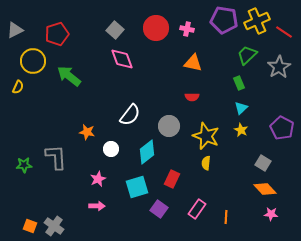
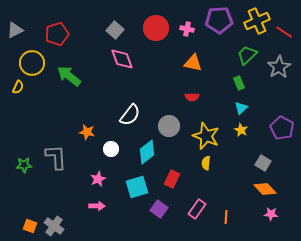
purple pentagon at (224, 20): moved 5 px left; rotated 12 degrees counterclockwise
yellow circle at (33, 61): moved 1 px left, 2 px down
